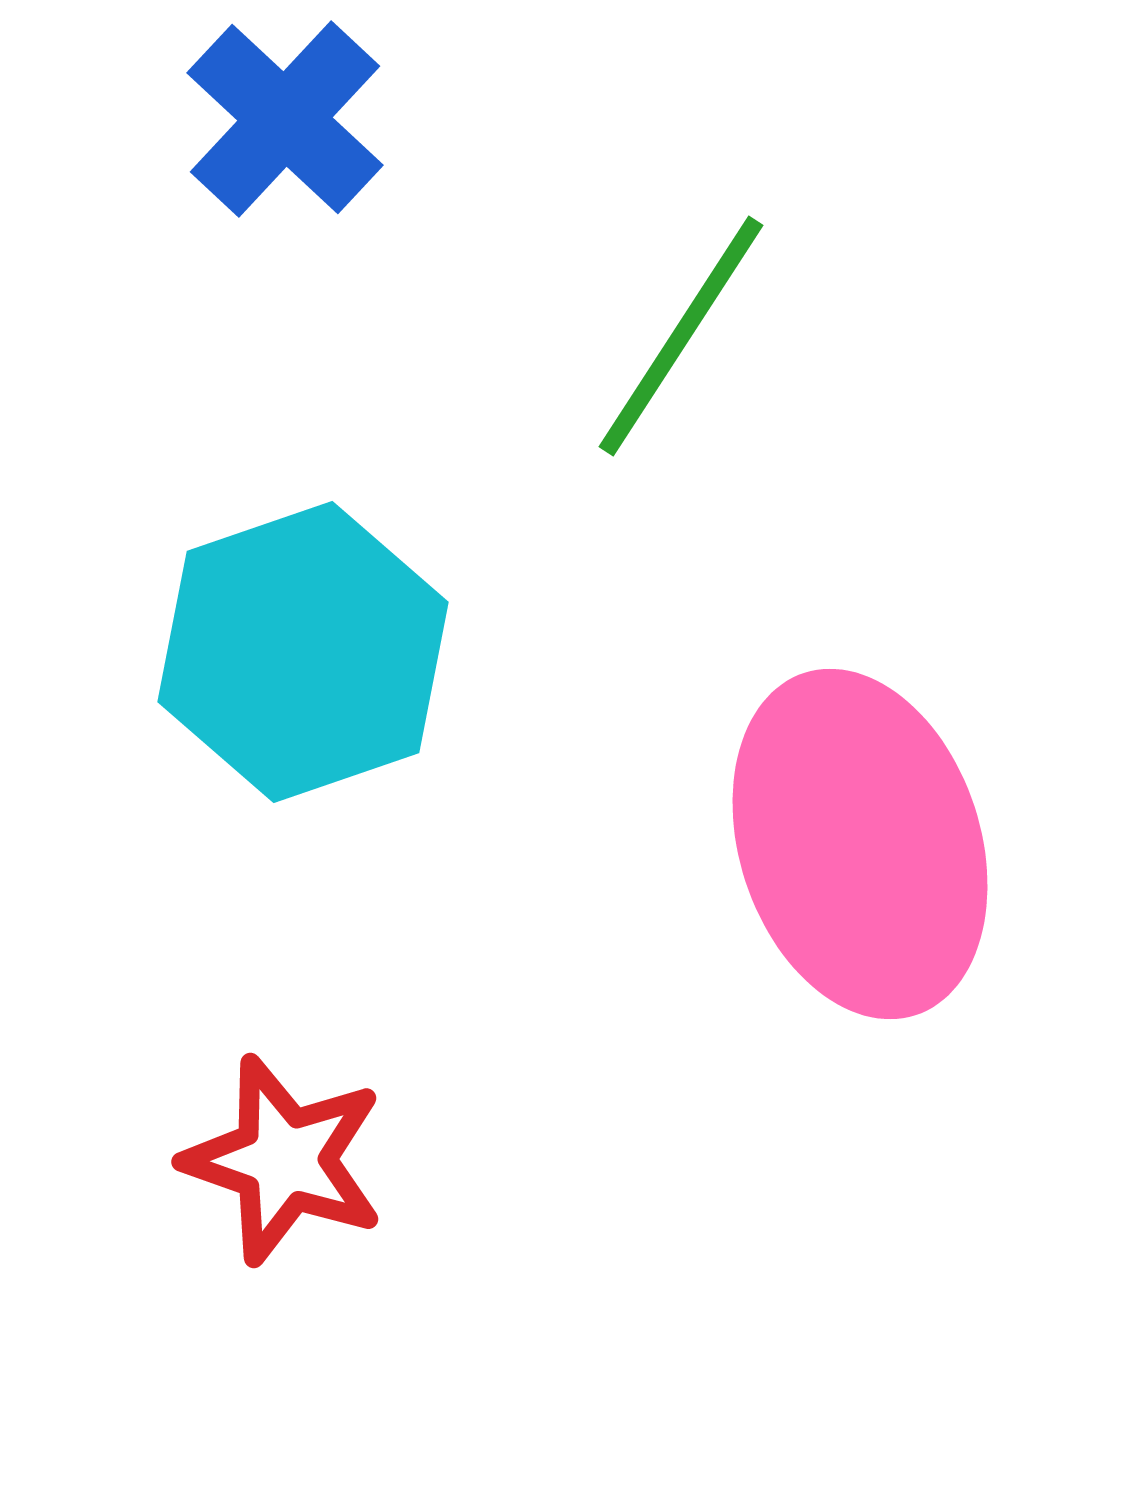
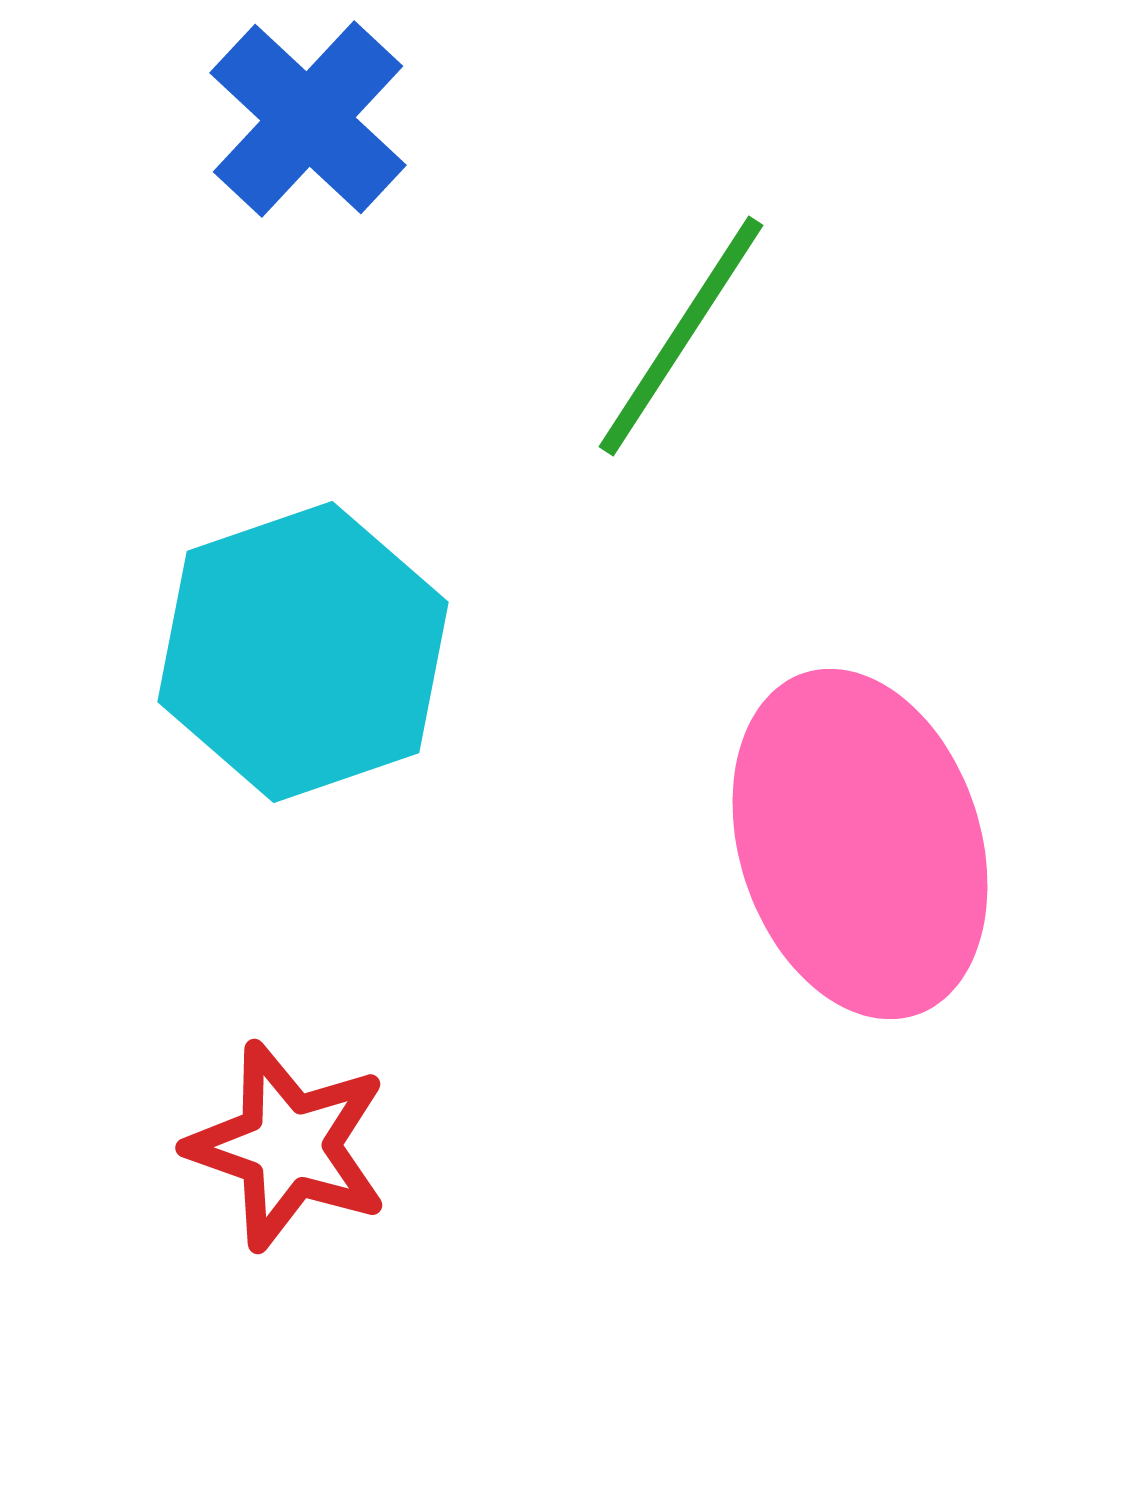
blue cross: moved 23 px right
red star: moved 4 px right, 14 px up
